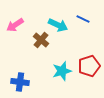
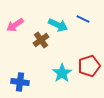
brown cross: rotated 14 degrees clockwise
cyan star: moved 2 px down; rotated 18 degrees counterclockwise
